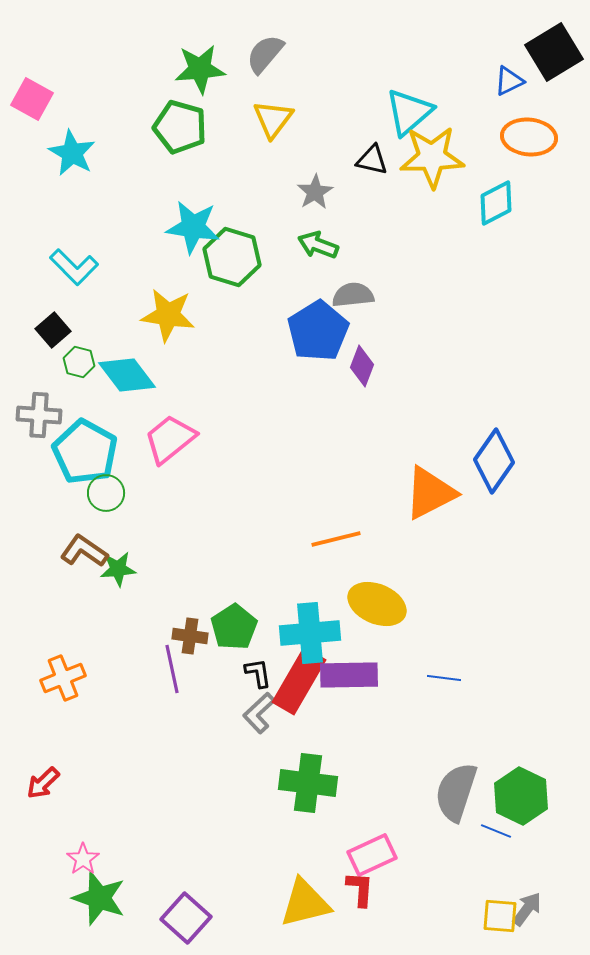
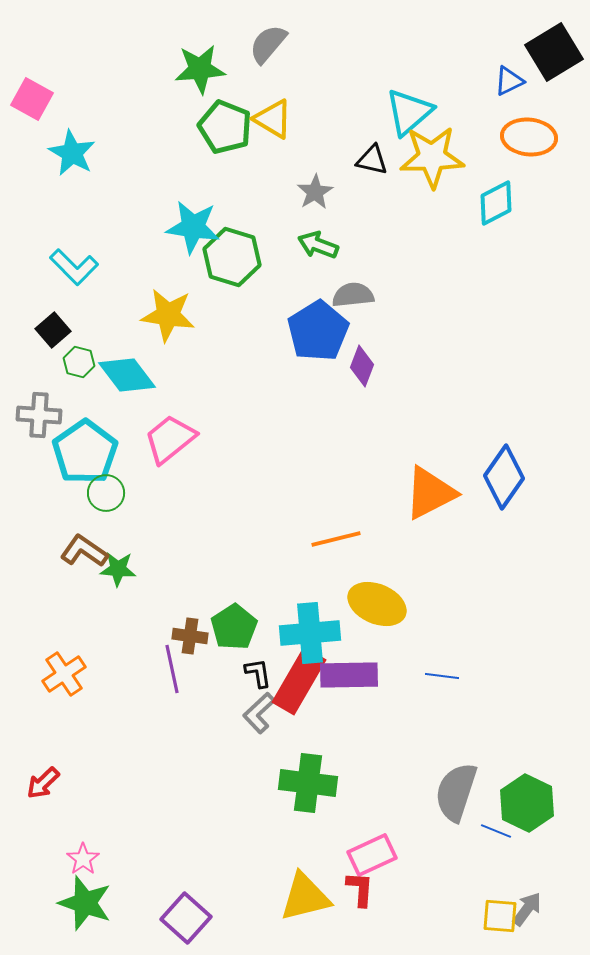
gray semicircle at (265, 54): moved 3 px right, 10 px up
yellow triangle at (273, 119): rotated 36 degrees counterclockwise
green pentagon at (180, 127): moved 45 px right; rotated 6 degrees clockwise
cyan pentagon at (85, 452): rotated 8 degrees clockwise
blue diamond at (494, 461): moved 10 px right, 16 px down
green star at (118, 569): rotated 9 degrees clockwise
orange cross at (63, 678): moved 1 px right, 4 px up; rotated 12 degrees counterclockwise
blue line at (444, 678): moved 2 px left, 2 px up
green hexagon at (521, 796): moved 6 px right, 7 px down
green star at (99, 898): moved 14 px left, 5 px down
yellow triangle at (305, 903): moved 6 px up
